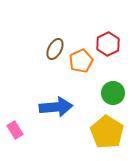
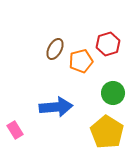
red hexagon: rotated 10 degrees clockwise
orange pentagon: rotated 10 degrees clockwise
